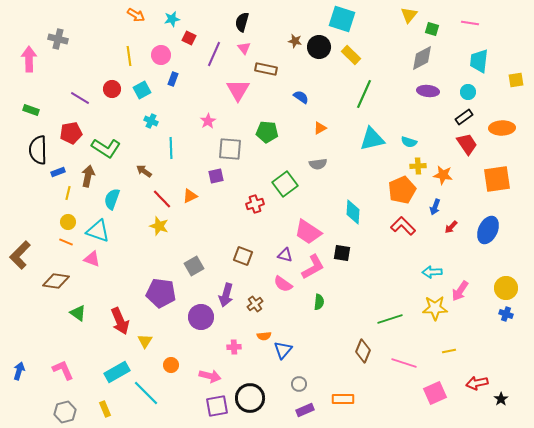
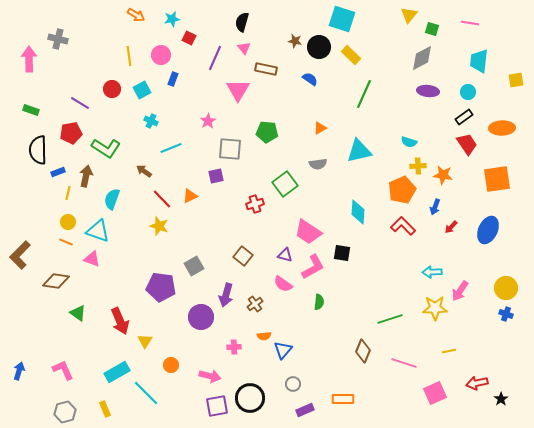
purple line at (214, 54): moved 1 px right, 4 px down
blue semicircle at (301, 97): moved 9 px right, 18 px up
purple line at (80, 98): moved 5 px down
cyan triangle at (372, 139): moved 13 px left, 12 px down
cyan line at (171, 148): rotated 70 degrees clockwise
brown arrow at (88, 176): moved 2 px left
cyan diamond at (353, 212): moved 5 px right
brown square at (243, 256): rotated 18 degrees clockwise
purple pentagon at (161, 293): moved 6 px up
gray circle at (299, 384): moved 6 px left
